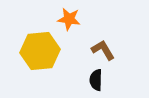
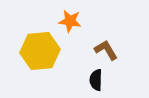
orange star: moved 1 px right, 2 px down
brown L-shape: moved 3 px right
